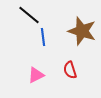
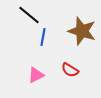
blue line: rotated 18 degrees clockwise
red semicircle: rotated 42 degrees counterclockwise
